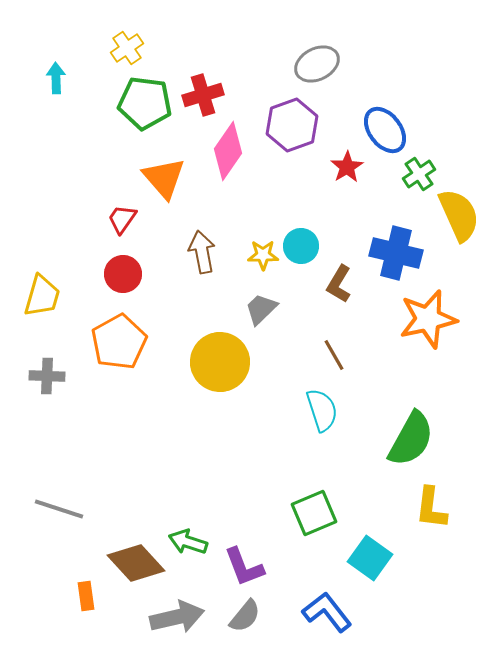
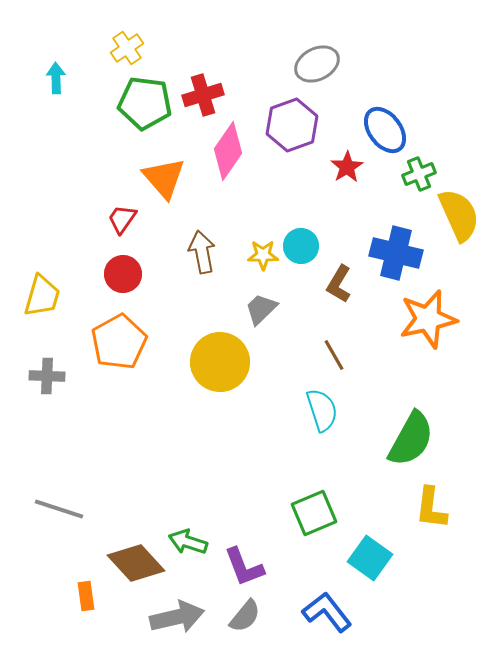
green cross: rotated 12 degrees clockwise
